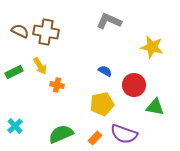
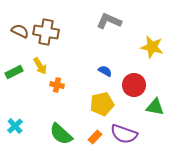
green semicircle: rotated 115 degrees counterclockwise
orange rectangle: moved 1 px up
